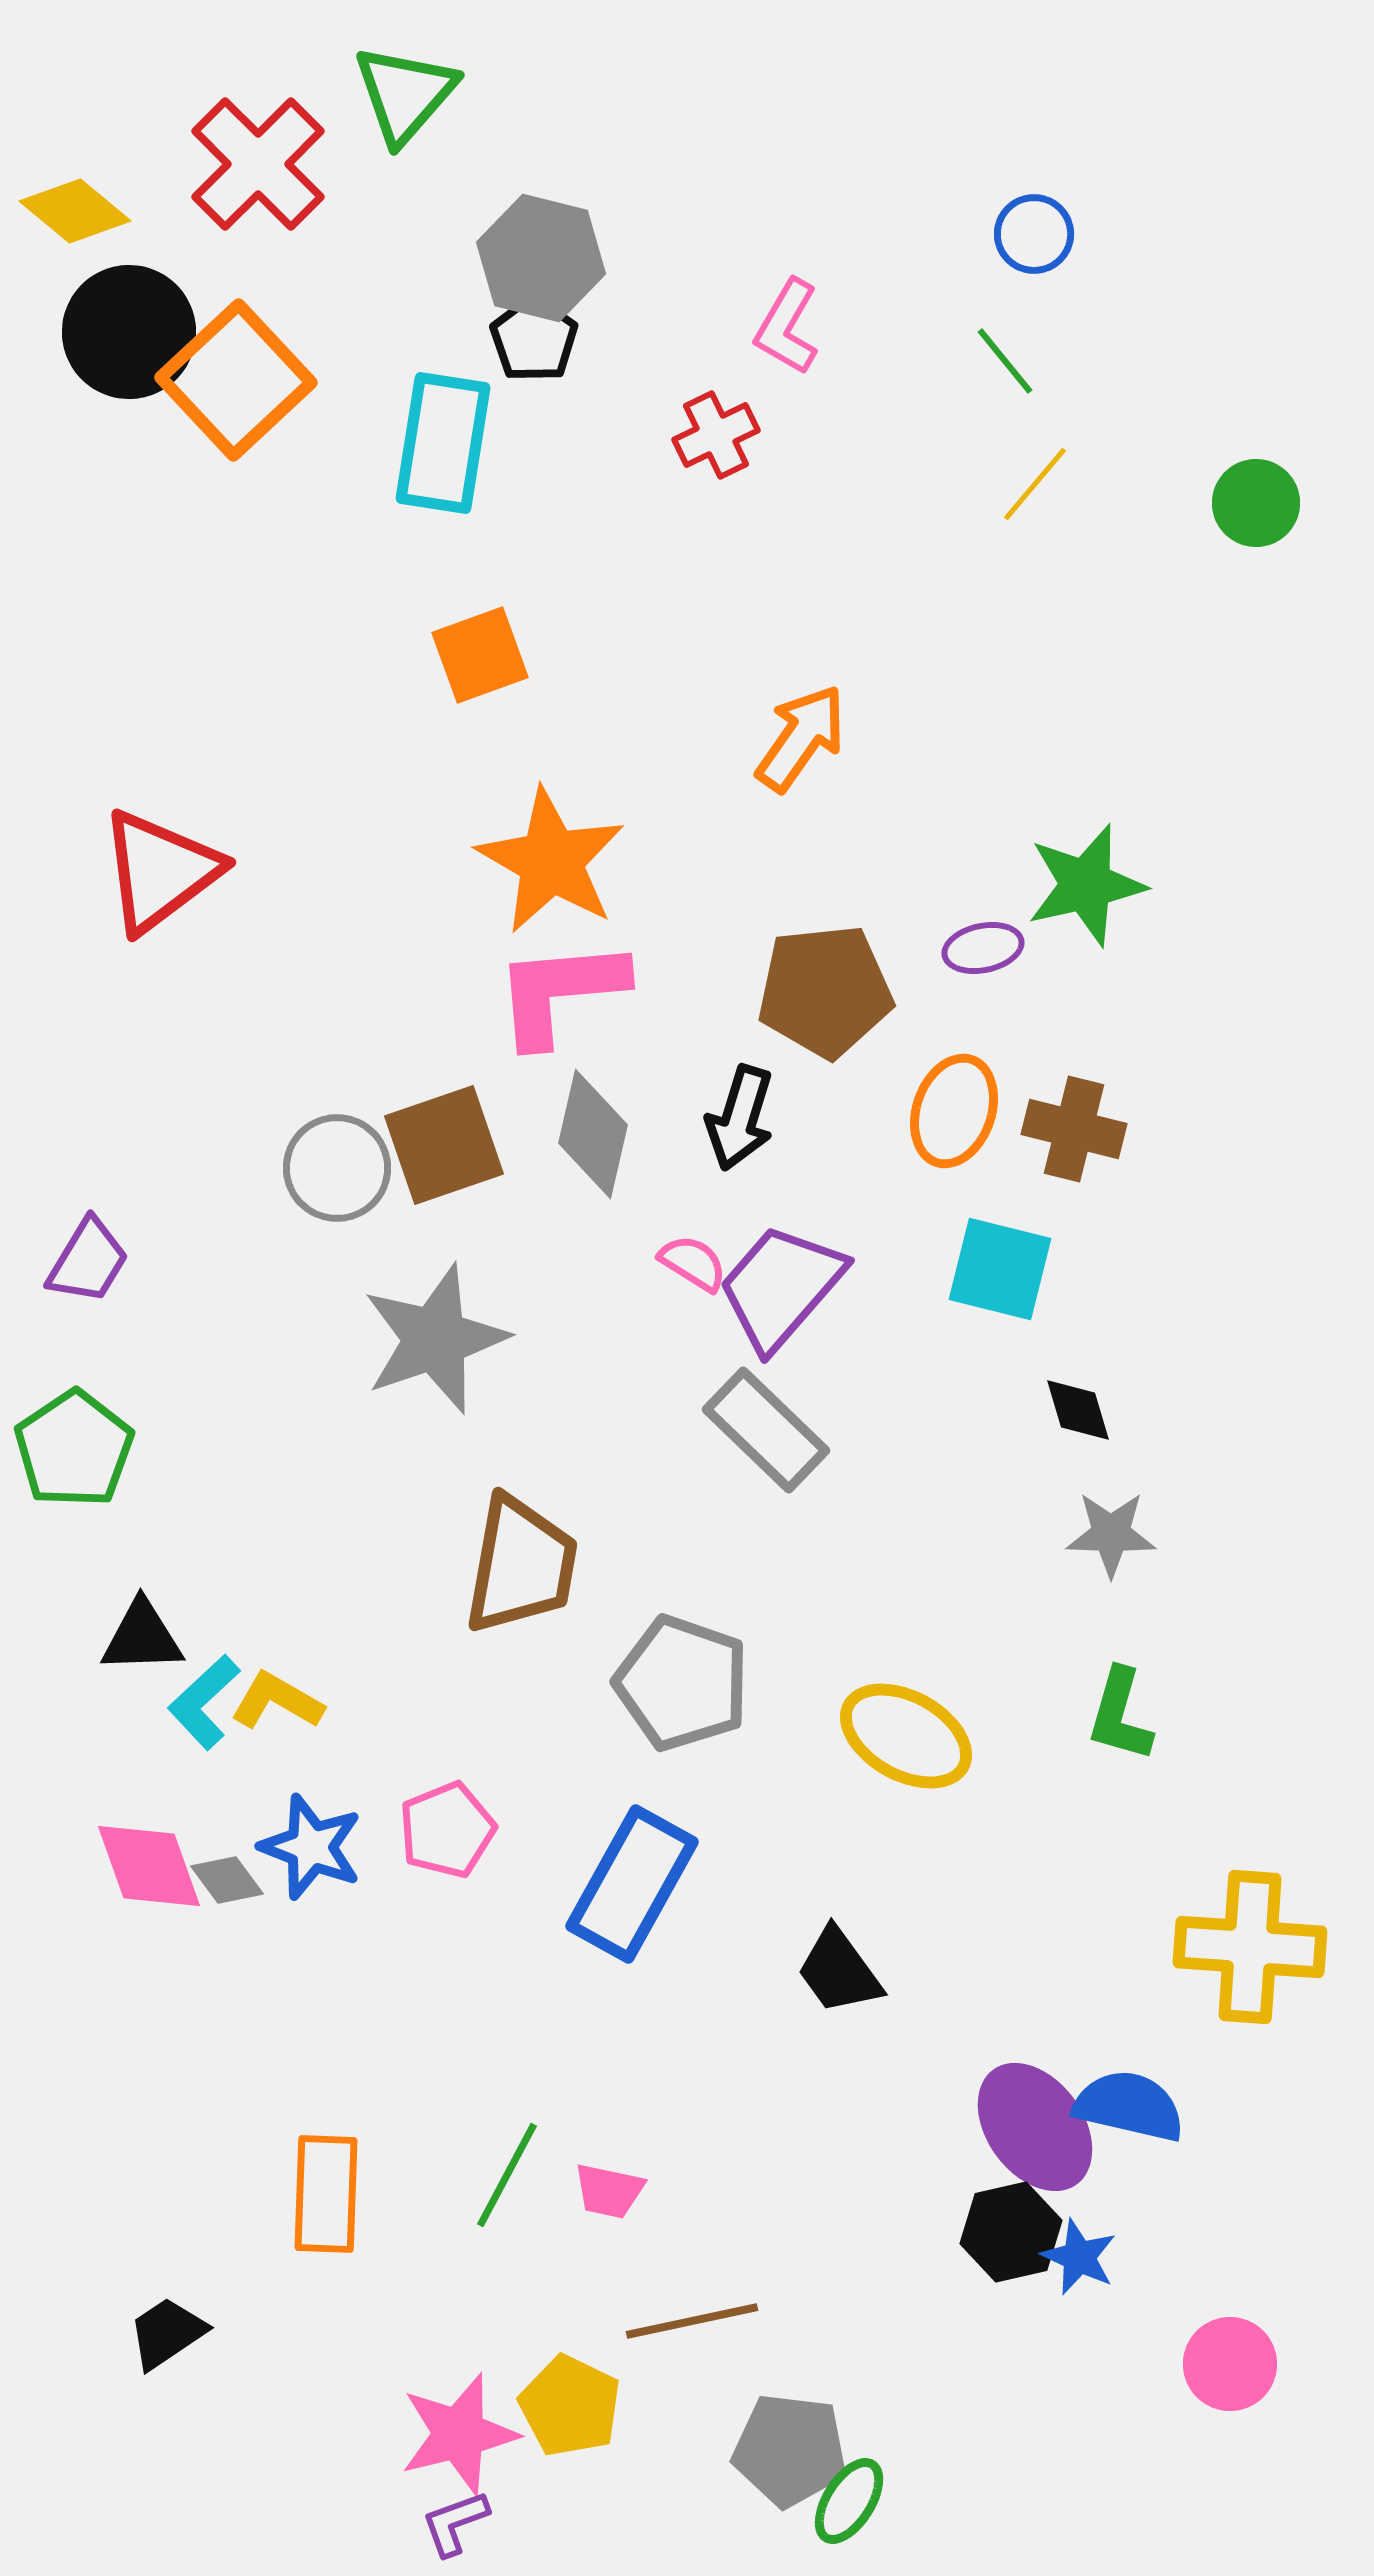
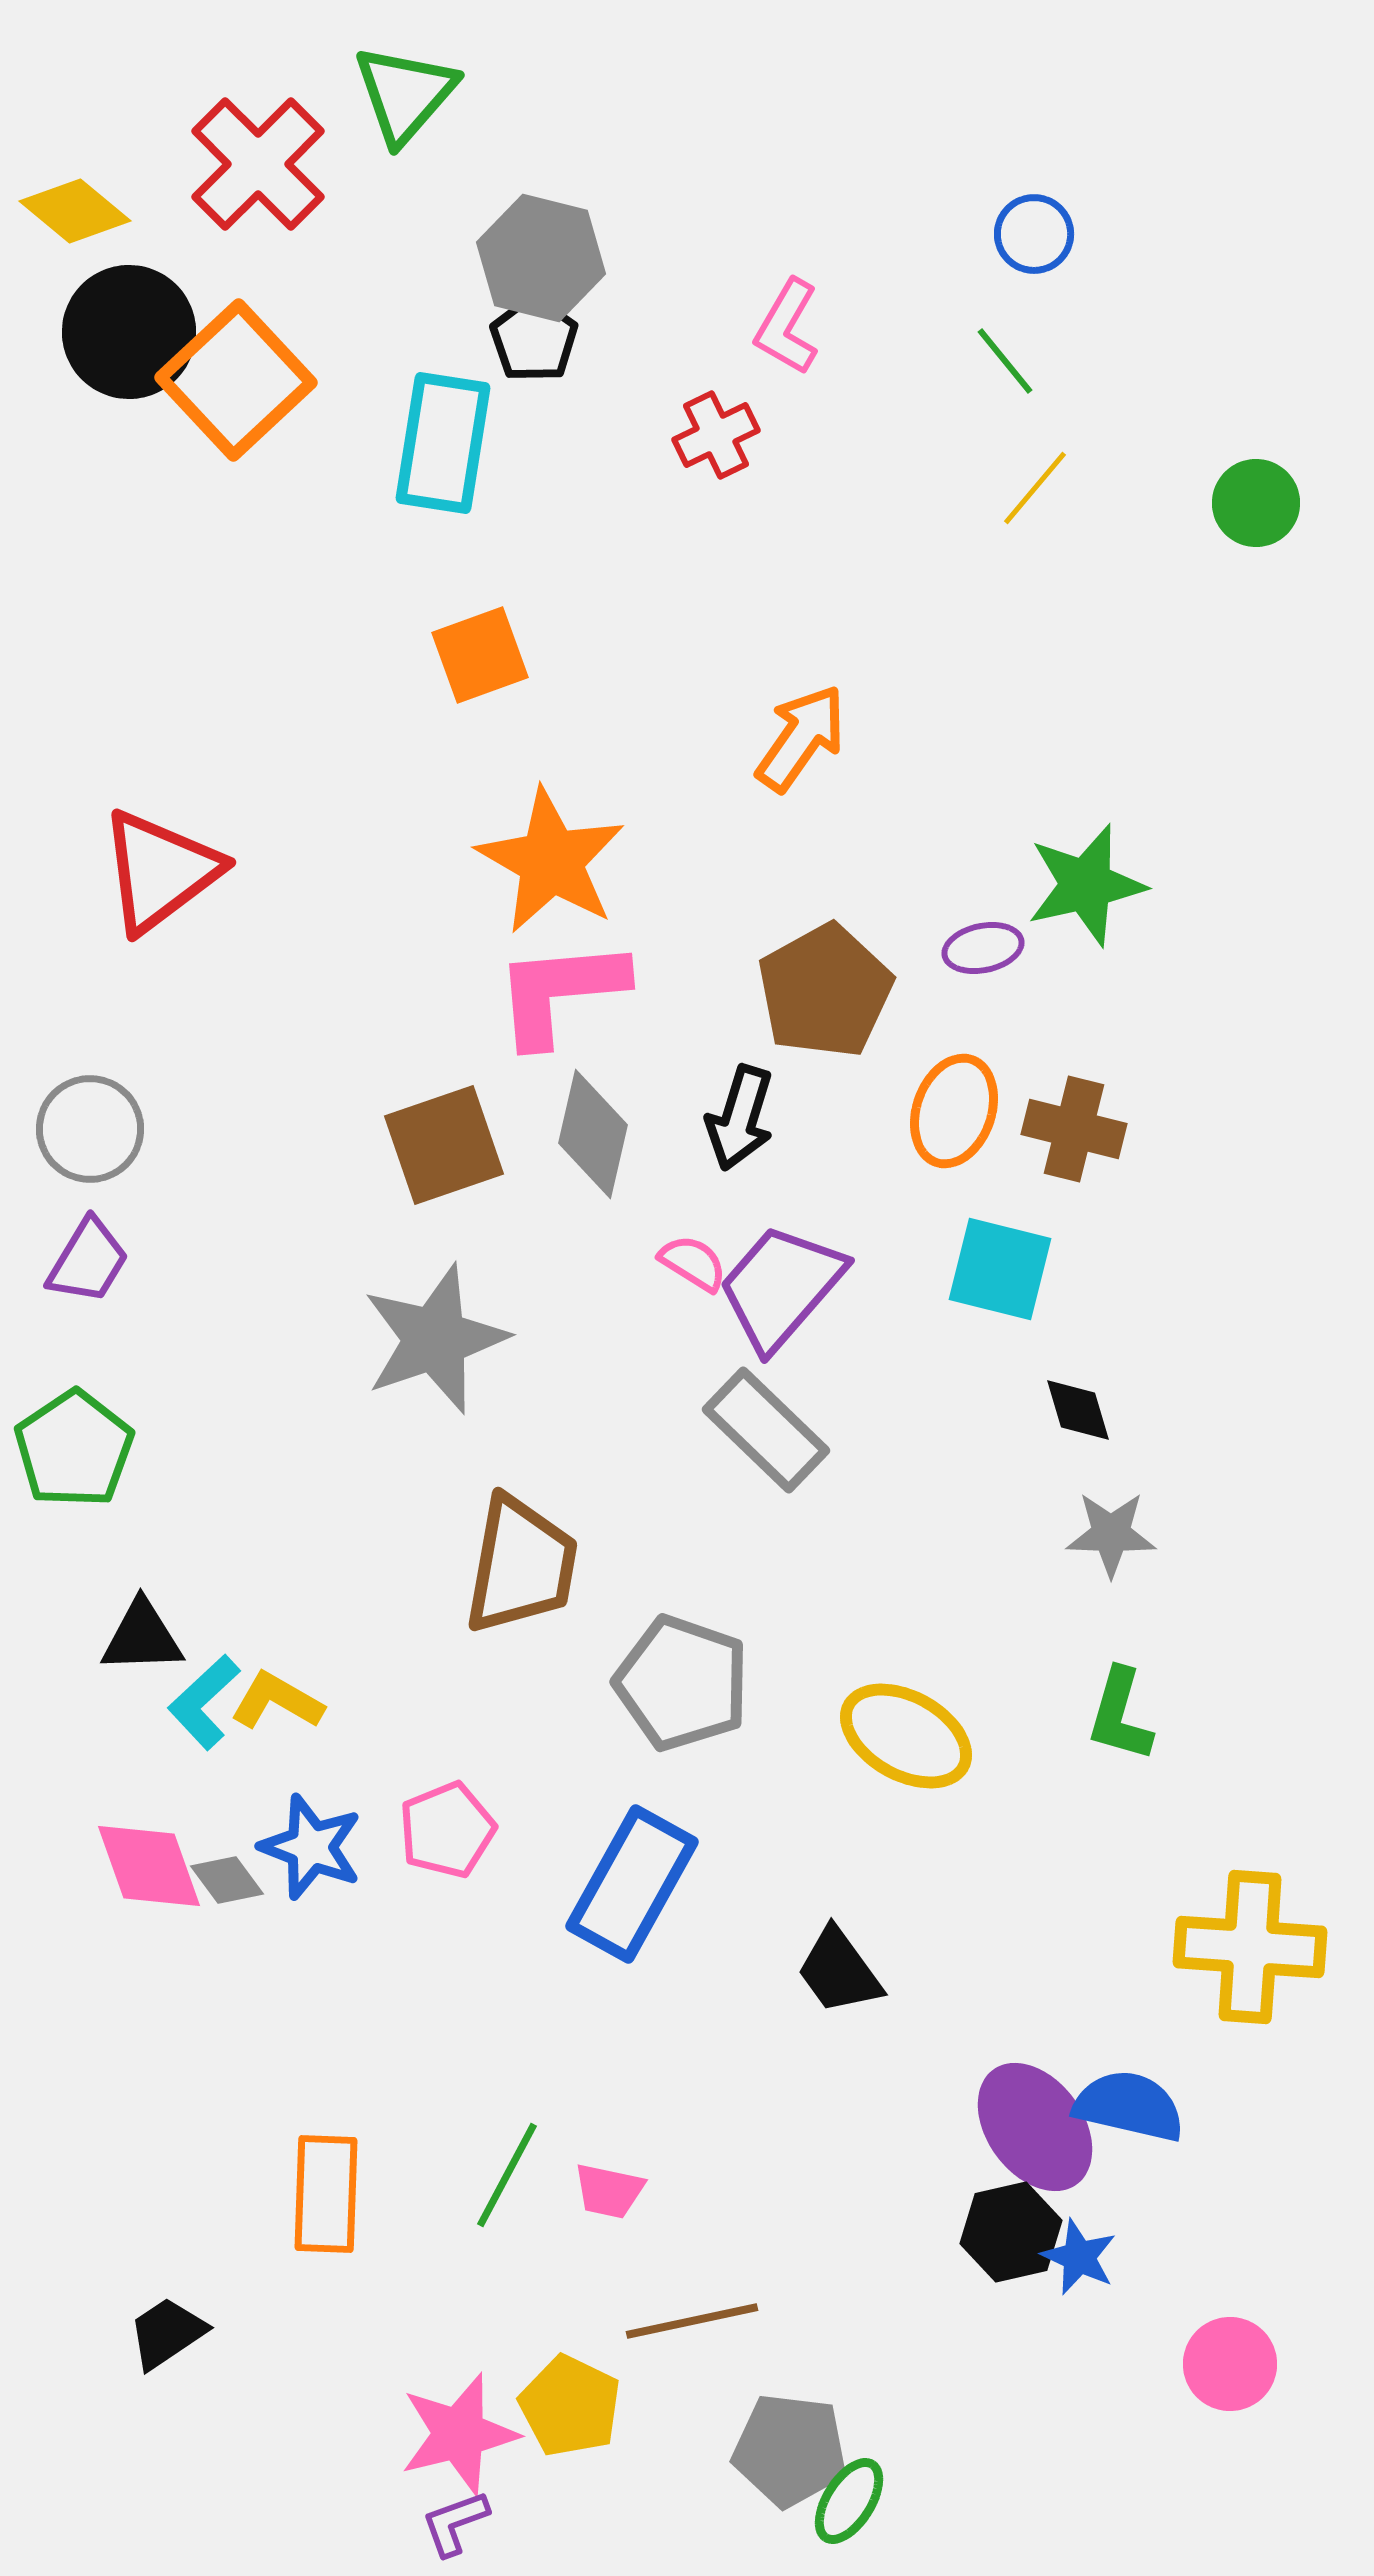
yellow line at (1035, 484): moved 4 px down
brown pentagon at (825, 991): rotated 23 degrees counterclockwise
gray circle at (337, 1168): moved 247 px left, 39 px up
